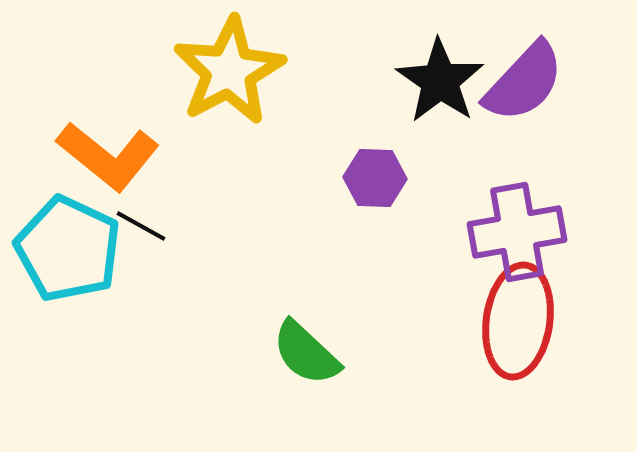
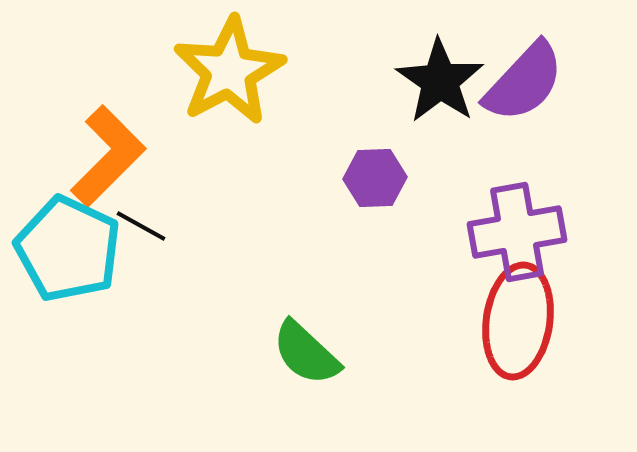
orange L-shape: rotated 84 degrees counterclockwise
purple hexagon: rotated 4 degrees counterclockwise
